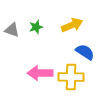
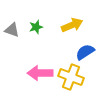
blue semicircle: rotated 66 degrees counterclockwise
yellow cross: rotated 20 degrees clockwise
